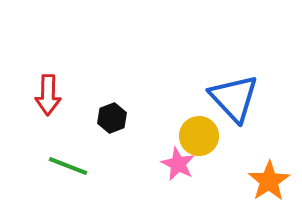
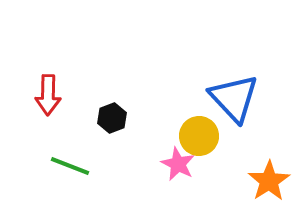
green line: moved 2 px right
